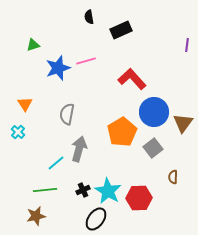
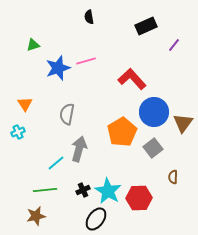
black rectangle: moved 25 px right, 4 px up
purple line: moved 13 px left; rotated 32 degrees clockwise
cyan cross: rotated 24 degrees clockwise
